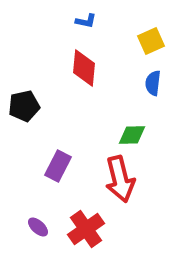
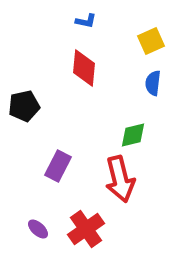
green diamond: moved 1 px right; rotated 12 degrees counterclockwise
purple ellipse: moved 2 px down
